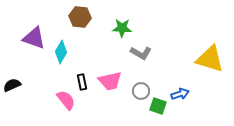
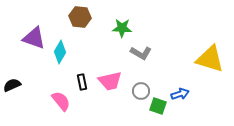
cyan diamond: moved 1 px left
pink semicircle: moved 5 px left, 1 px down
